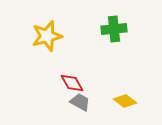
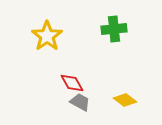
yellow star: rotated 20 degrees counterclockwise
yellow diamond: moved 1 px up
